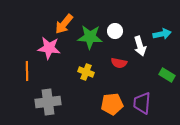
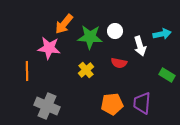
yellow cross: moved 2 px up; rotated 28 degrees clockwise
gray cross: moved 1 px left, 4 px down; rotated 30 degrees clockwise
